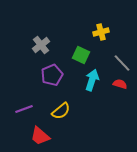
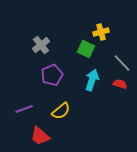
green square: moved 5 px right, 6 px up
